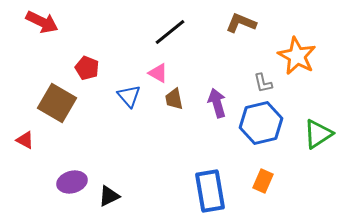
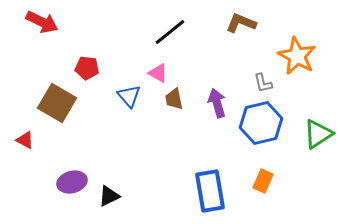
red pentagon: rotated 15 degrees counterclockwise
